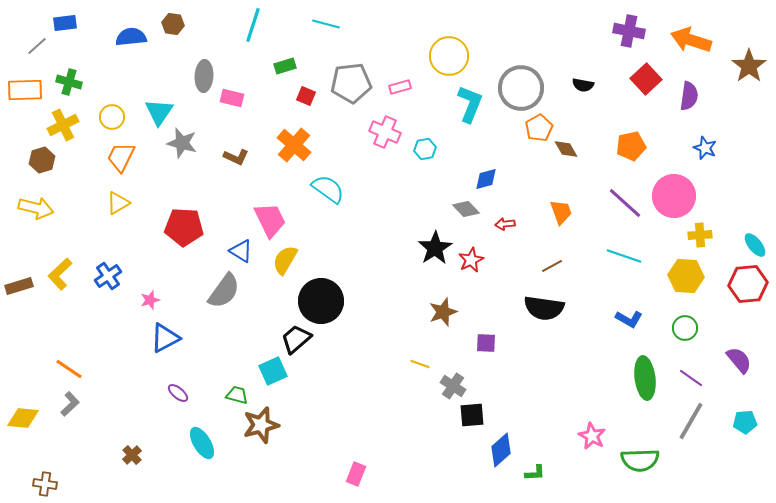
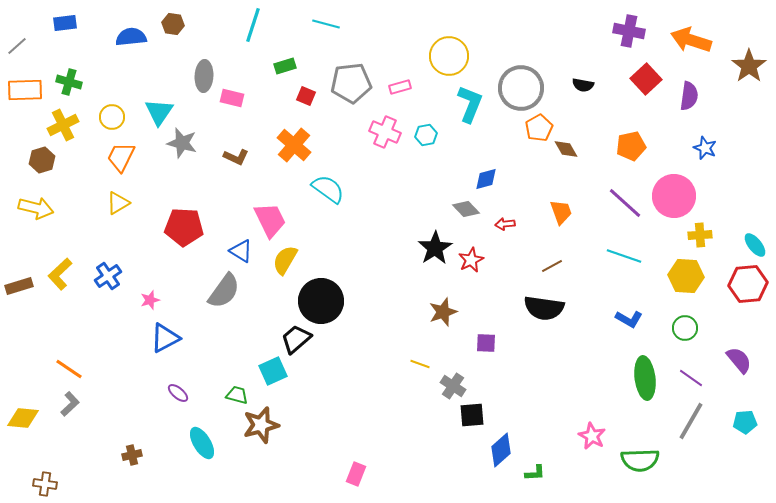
gray line at (37, 46): moved 20 px left
cyan hexagon at (425, 149): moved 1 px right, 14 px up
brown cross at (132, 455): rotated 30 degrees clockwise
